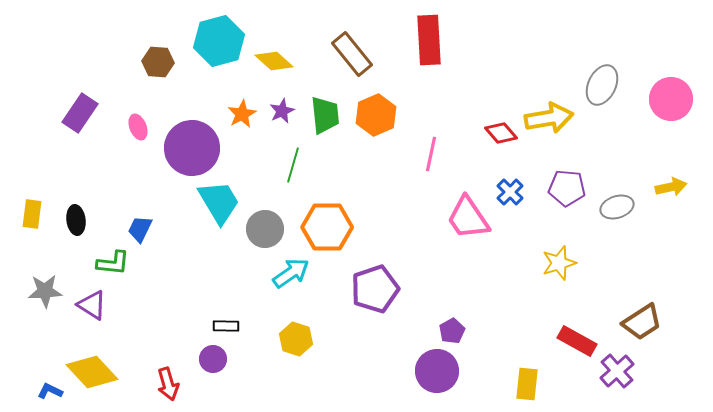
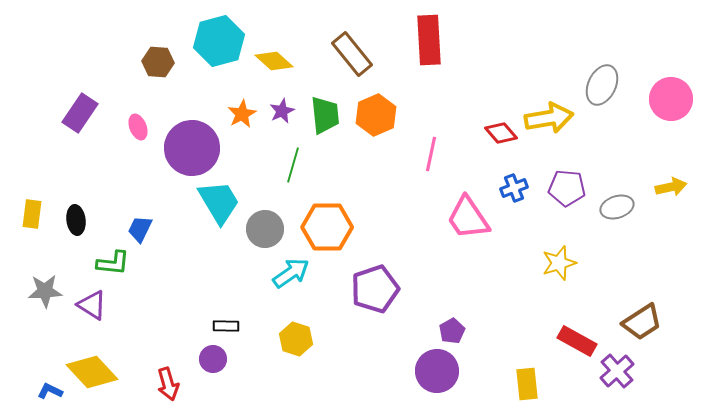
blue cross at (510, 192): moved 4 px right, 4 px up; rotated 24 degrees clockwise
yellow rectangle at (527, 384): rotated 12 degrees counterclockwise
